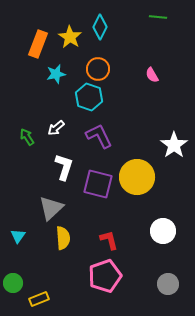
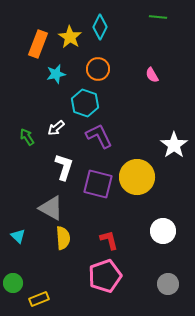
cyan hexagon: moved 4 px left, 6 px down
gray triangle: rotated 48 degrees counterclockwise
cyan triangle: rotated 21 degrees counterclockwise
